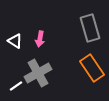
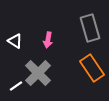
pink arrow: moved 8 px right, 1 px down
gray cross: rotated 16 degrees counterclockwise
